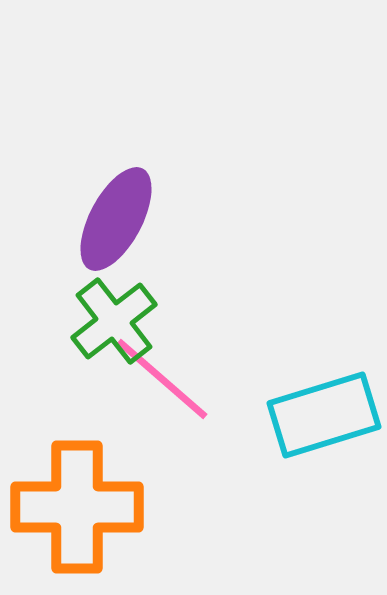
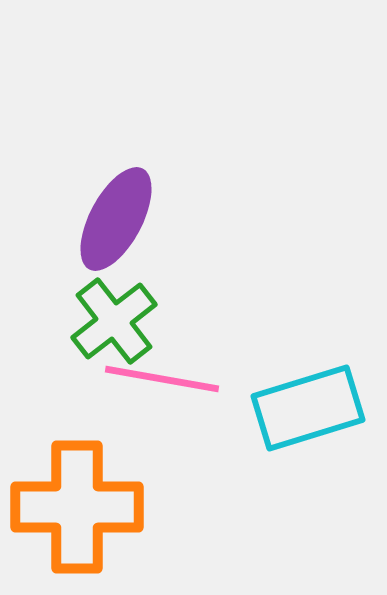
pink line: rotated 31 degrees counterclockwise
cyan rectangle: moved 16 px left, 7 px up
